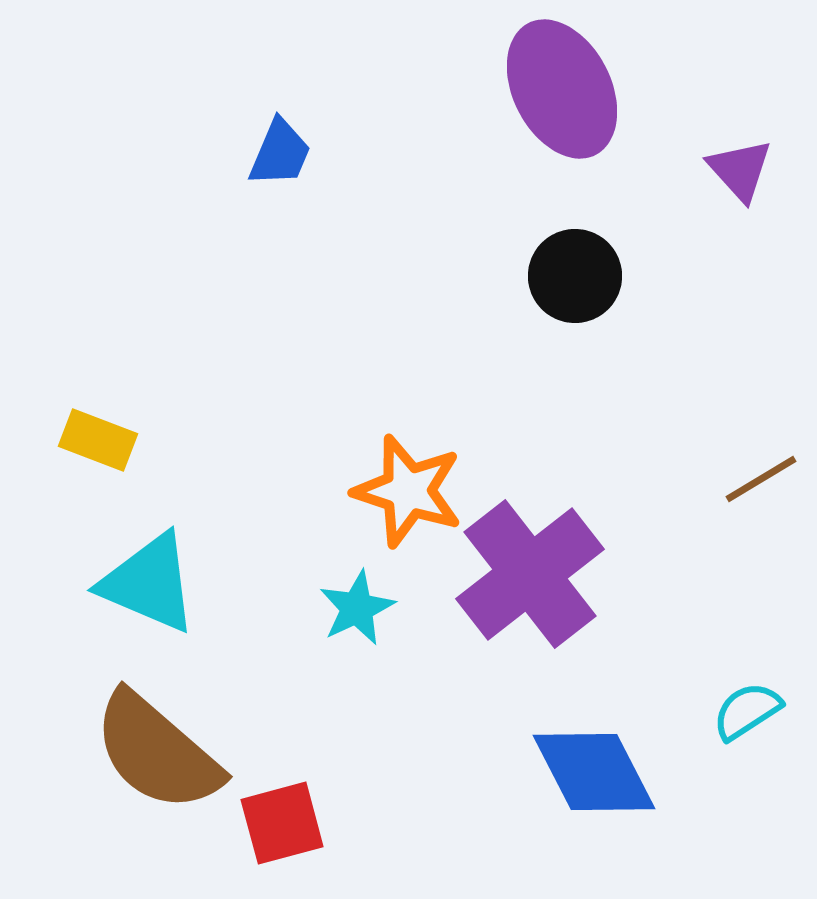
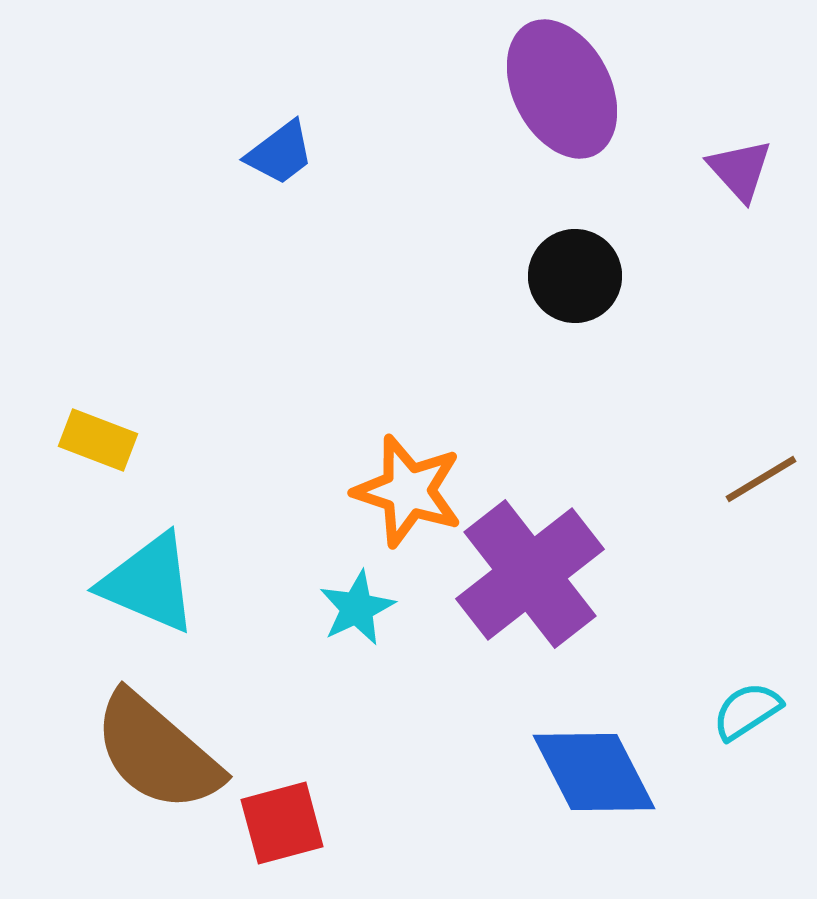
blue trapezoid: rotated 30 degrees clockwise
